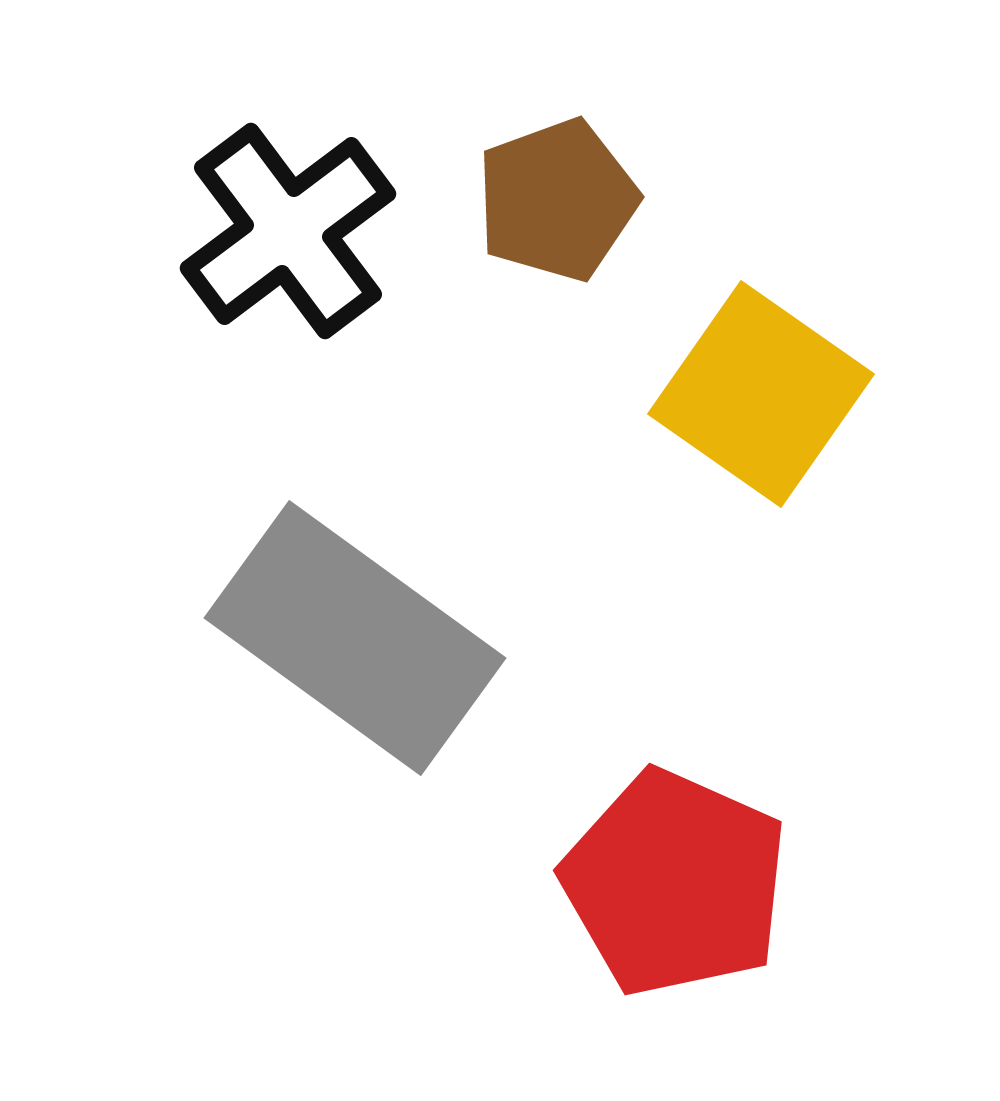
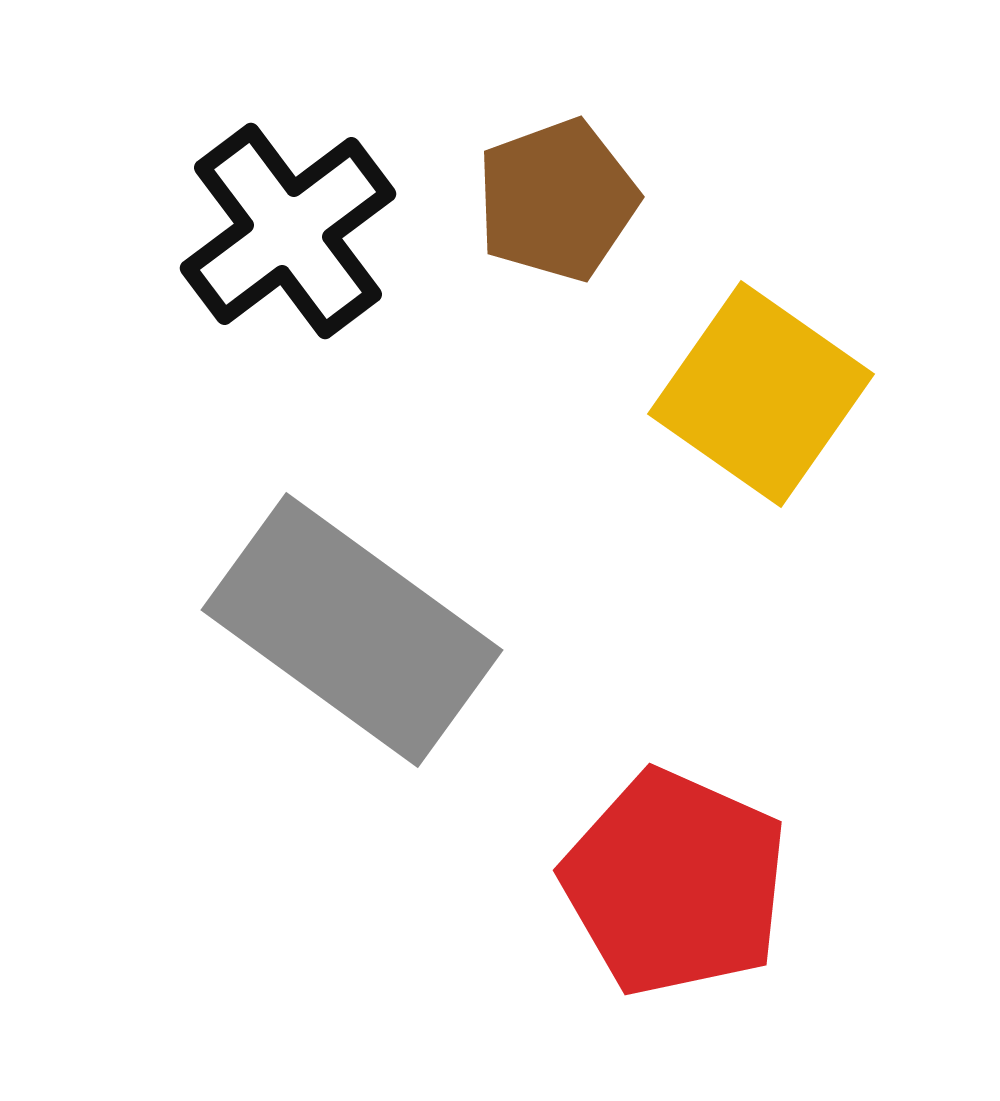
gray rectangle: moved 3 px left, 8 px up
